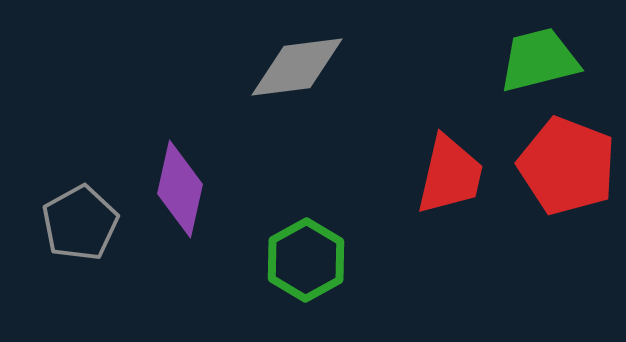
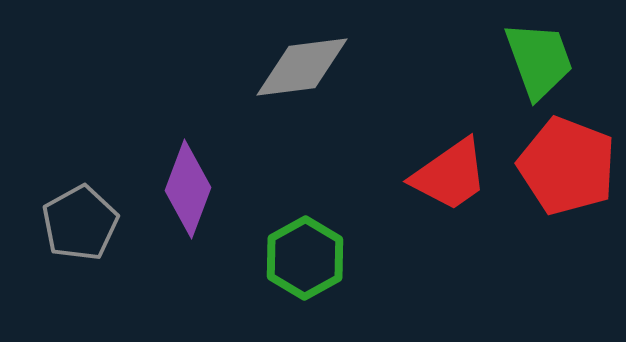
green trapezoid: rotated 84 degrees clockwise
gray diamond: moved 5 px right
red trapezoid: rotated 42 degrees clockwise
purple diamond: moved 8 px right; rotated 8 degrees clockwise
green hexagon: moved 1 px left, 2 px up
